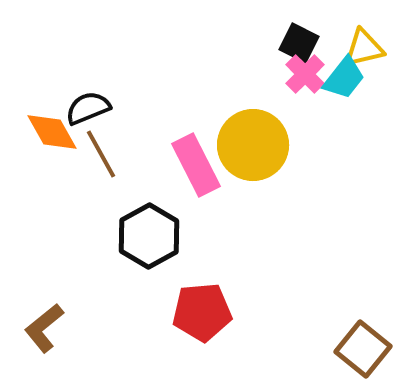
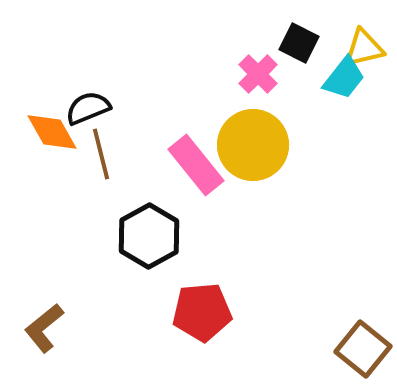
pink cross: moved 47 px left
brown line: rotated 15 degrees clockwise
pink rectangle: rotated 12 degrees counterclockwise
